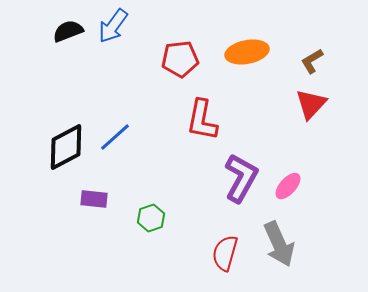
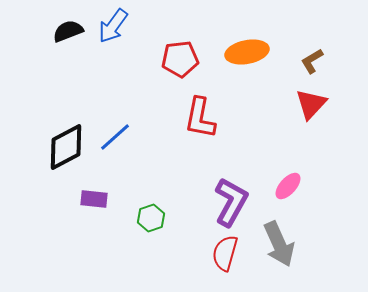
red L-shape: moved 2 px left, 2 px up
purple L-shape: moved 10 px left, 24 px down
